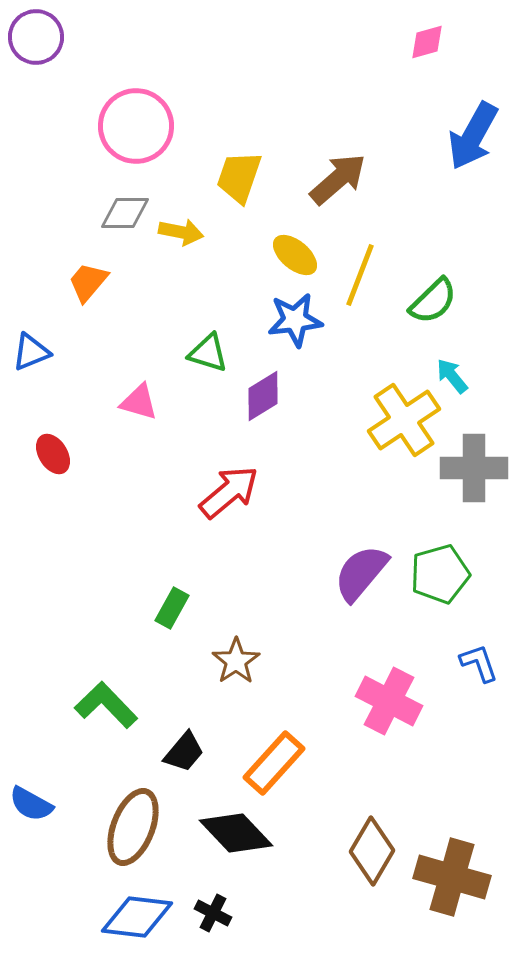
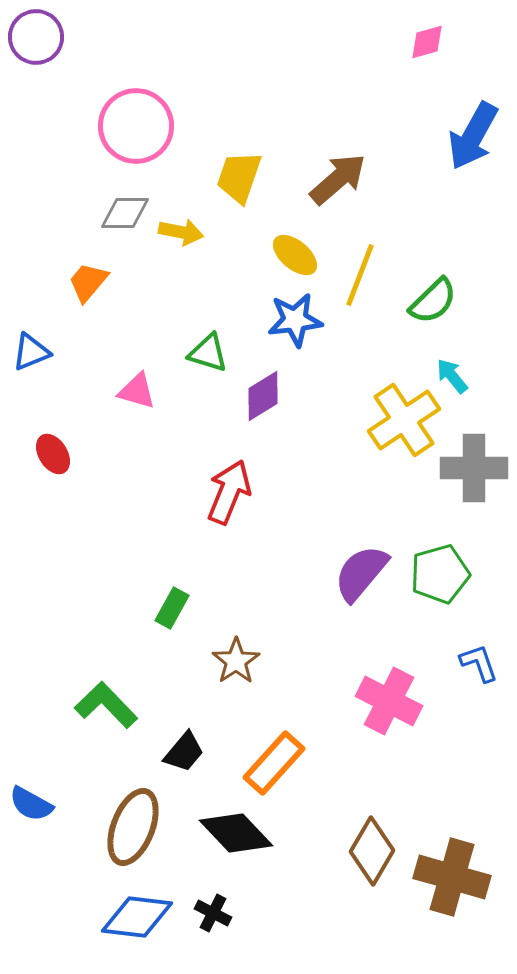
pink triangle: moved 2 px left, 11 px up
red arrow: rotated 28 degrees counterclockwise
